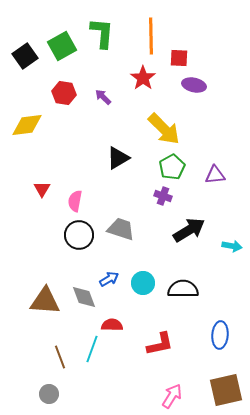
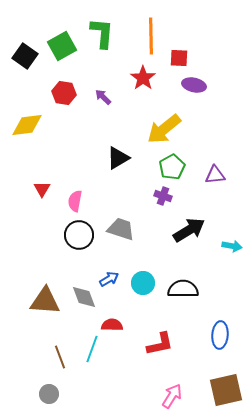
black square: rotated 20 degrees counterclockwise
yellow arrow: rotated 96 degrees clockwise
